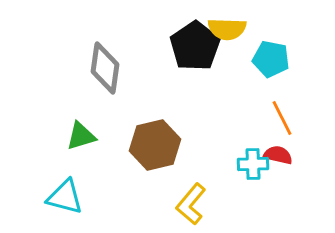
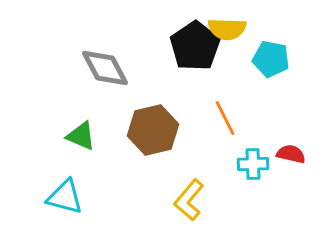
gray diamond: rotated 36 degrees counterclockwise
orange line: moved 57 px left
green triangle: rotated 40 degrees clockwise
brown hexagon: moved 2 px left, 15 px up
red semicircle: moved 13 px right, 1 px up
yellow L-shape: moved 2 px left, 4 px up
